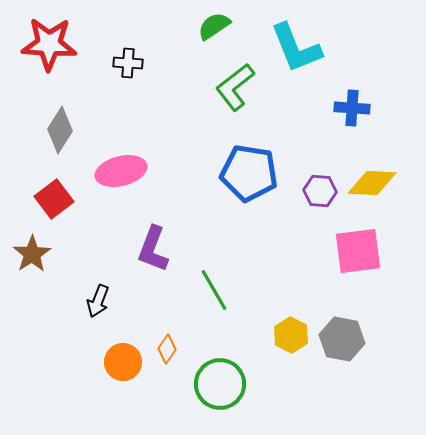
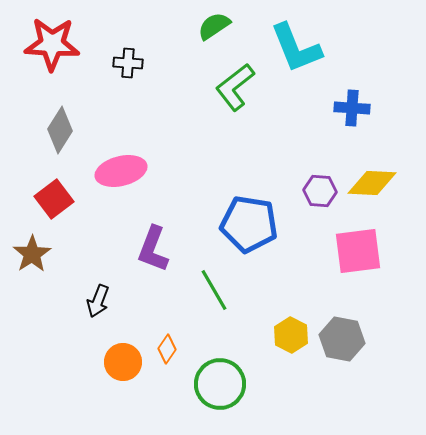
red star: moved 3 px right
blue pentagon: moved 51 px down
